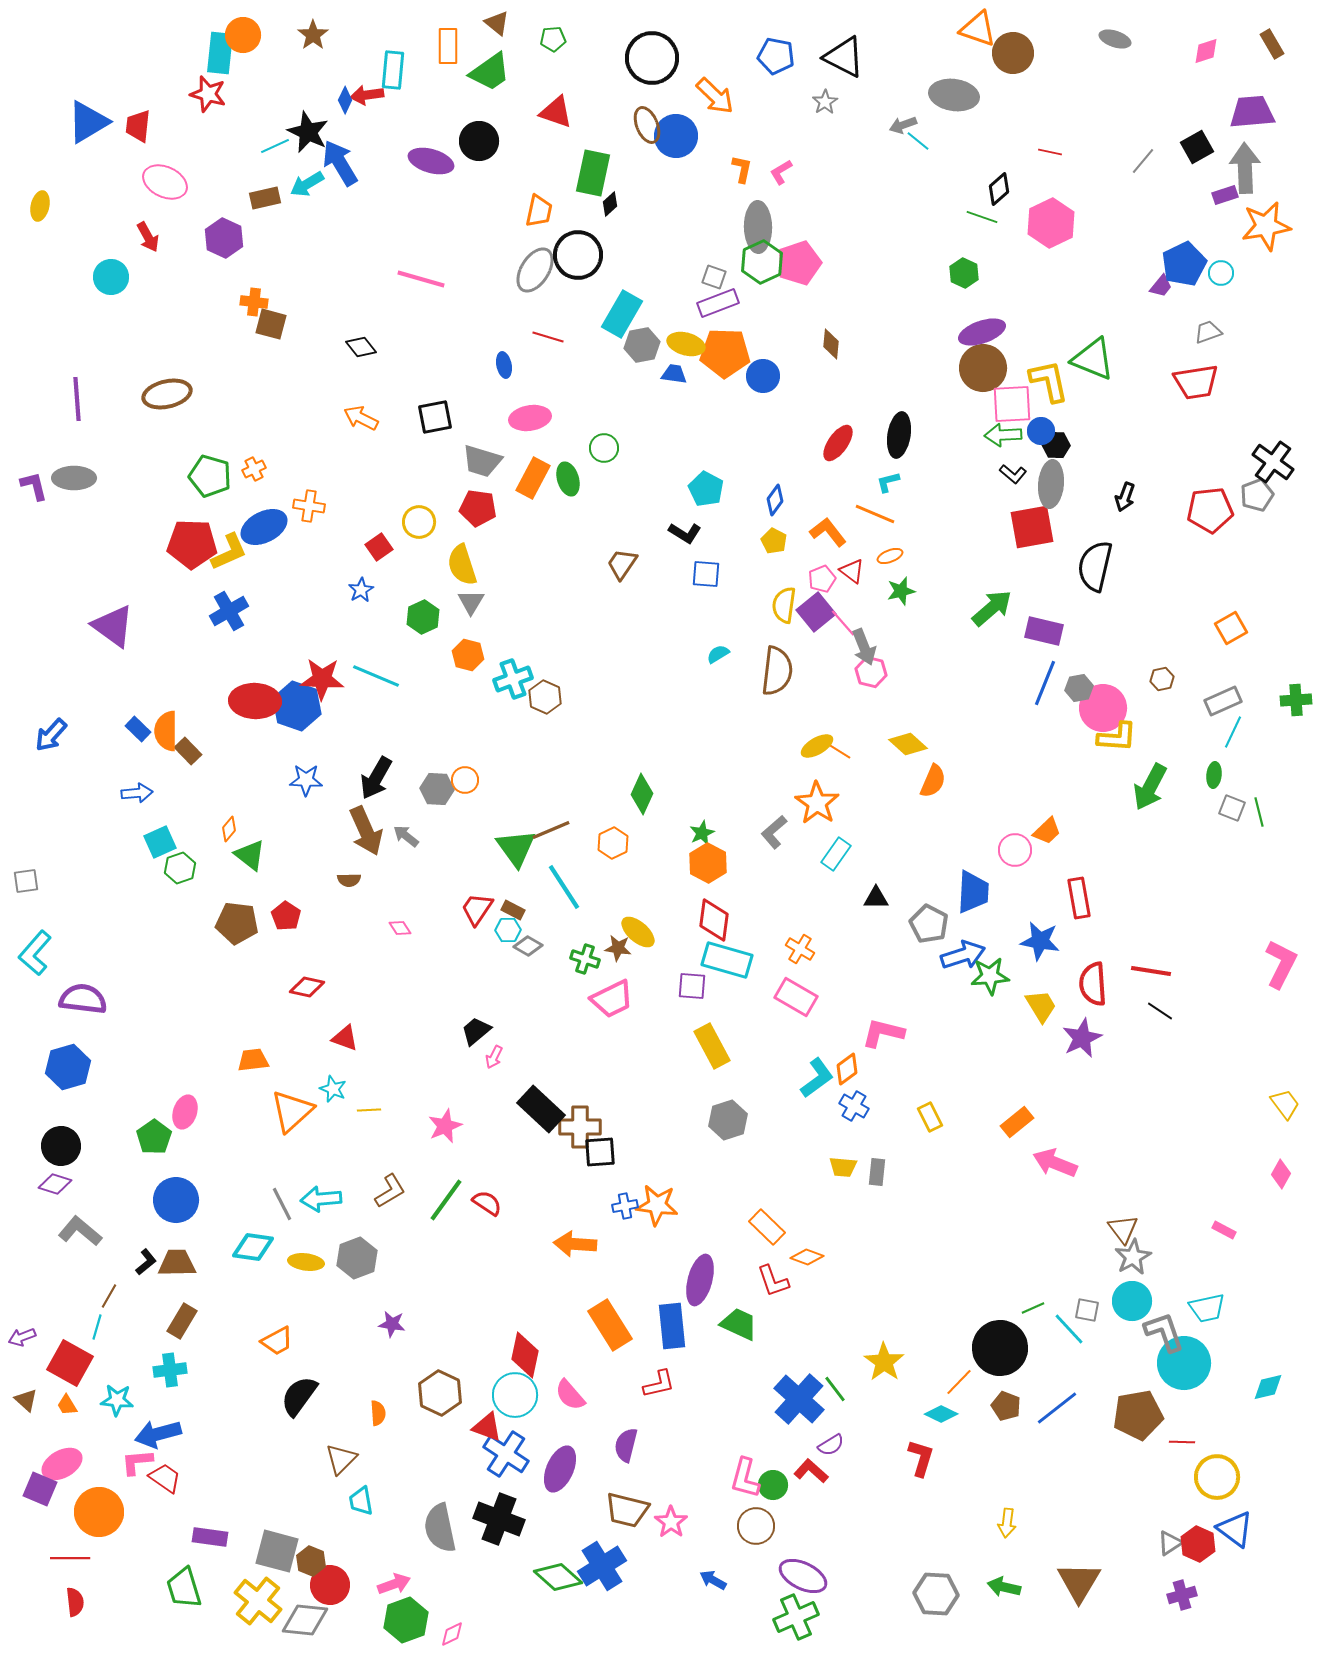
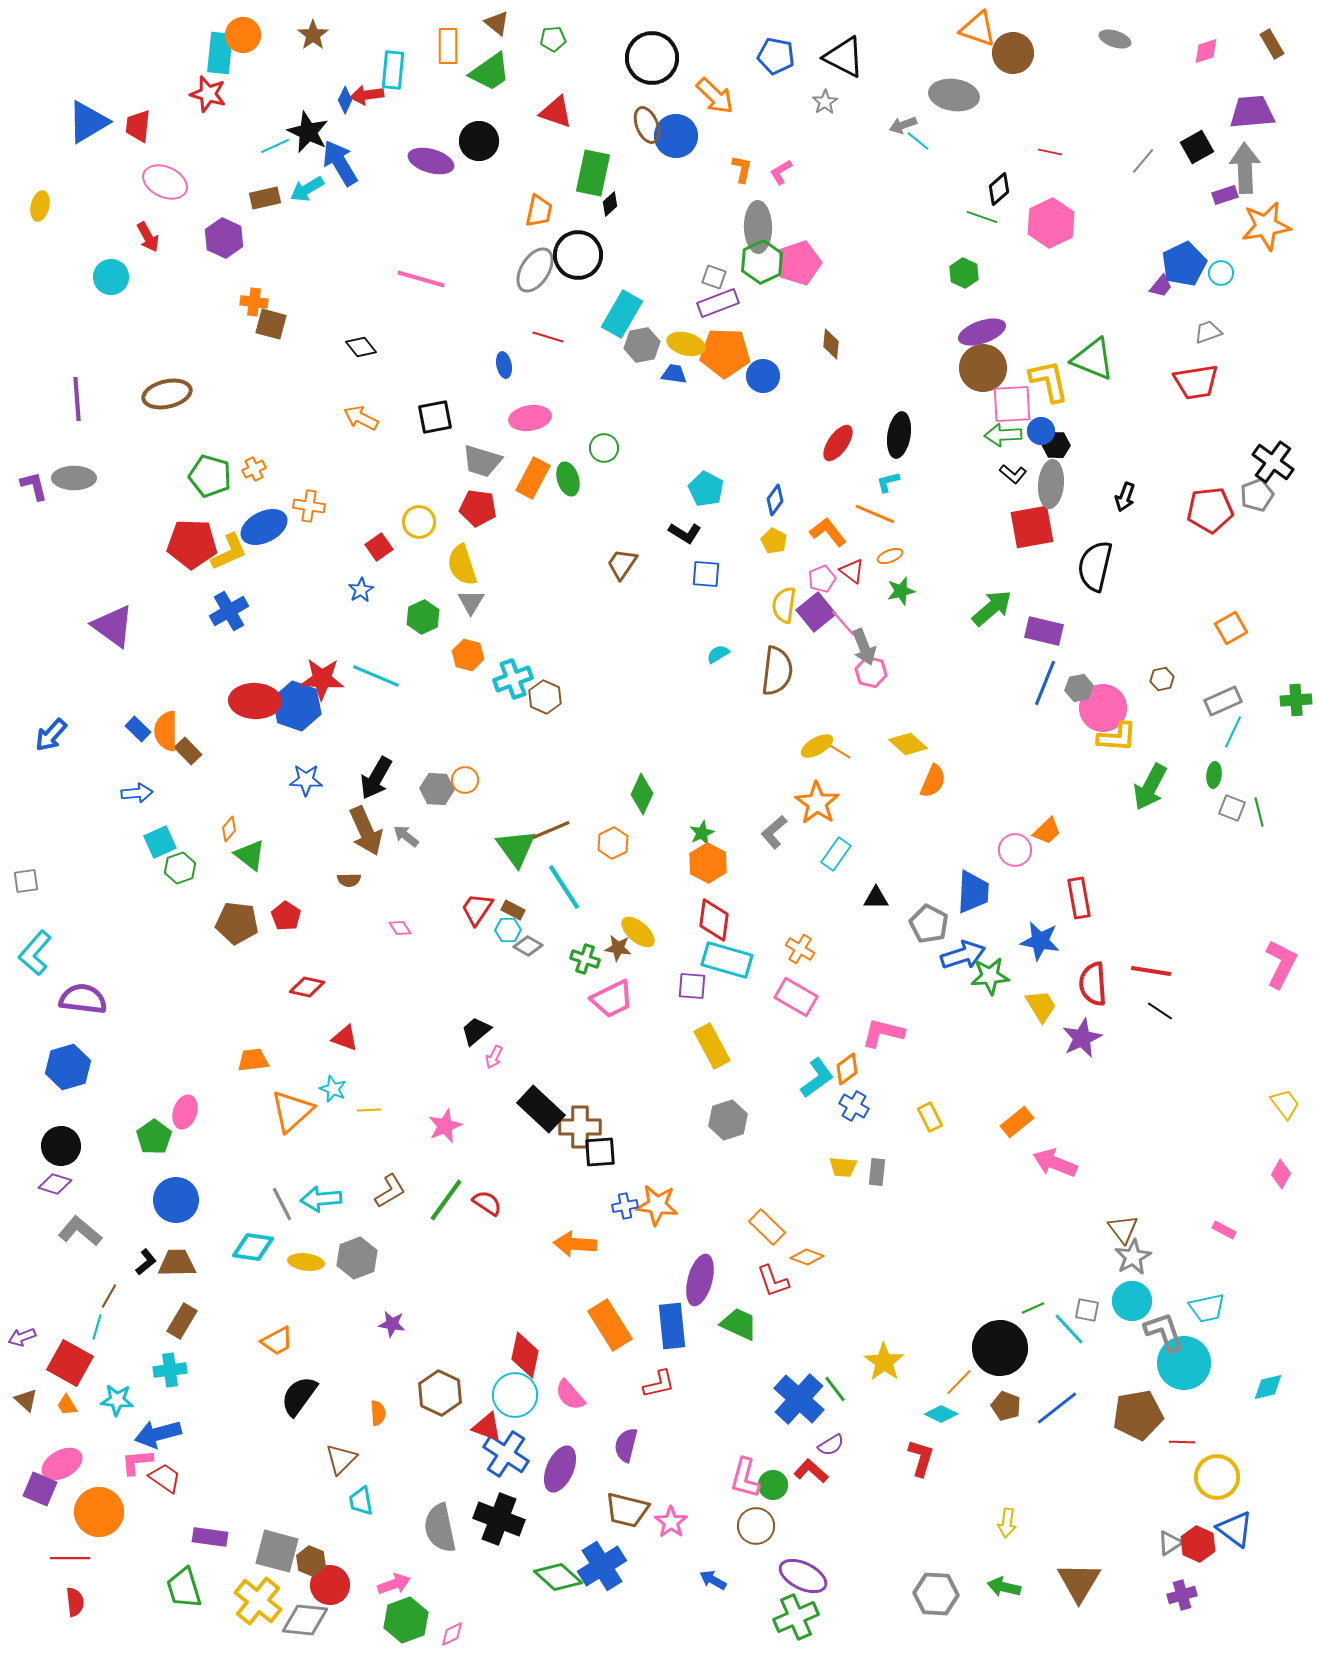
cyan arrow at (307, 184): moved 5 px down
